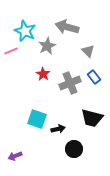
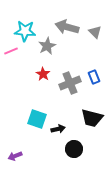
cyan star: rotated 20 degrees counterclockwise
gray triangle: moved 7 px right, 19 px up
blue rectangle: rotated 16 degrees clockwise
